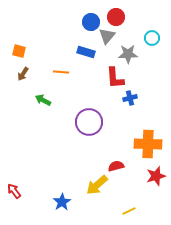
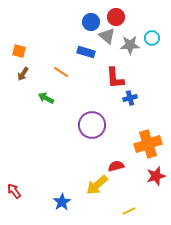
gray triangle: rotated 30 degrees counterclockwise
gray star: moved 2 px right, 9 px up
orange line: rotated 28 degrees clockwise
green arrow: moved 3 px right, 2 px up
purple circle: moved 3 px right, 3 px down
orange cross: rotated 20 degrees counterclockwise
